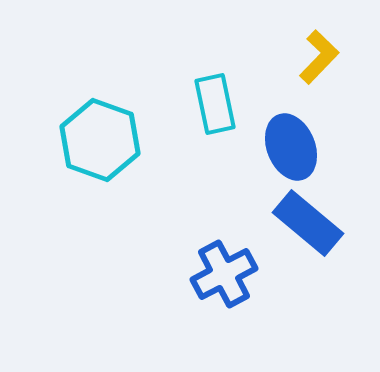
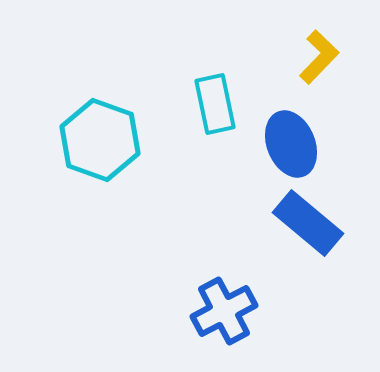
blue ellipse: moved 3 px up
blue cross: moved 37 px down
